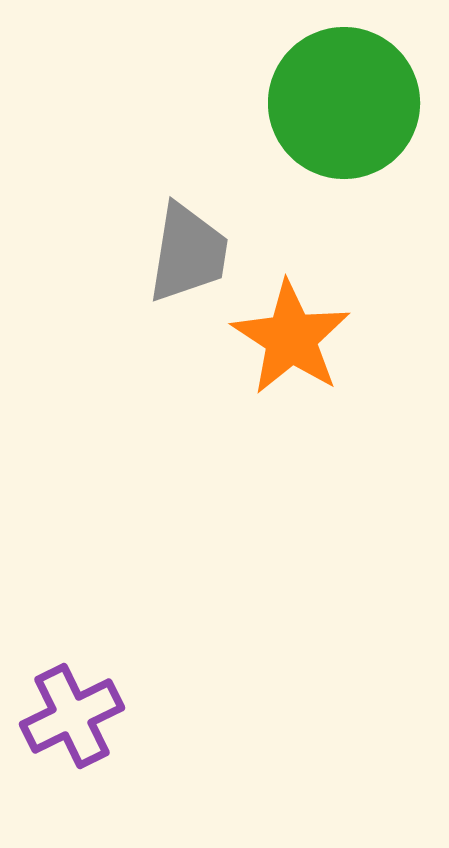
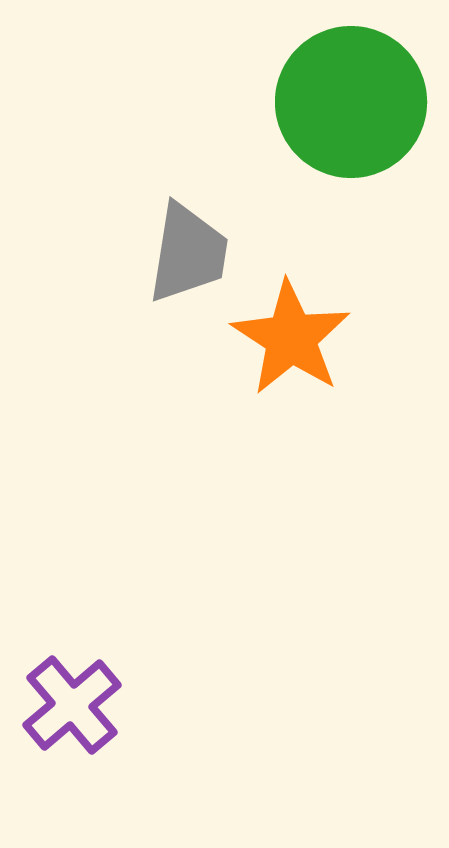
green circle: moved 7 px right, 1 px up
purple cross: moved 11 px up; rotated 14 degrees counterclockwise
